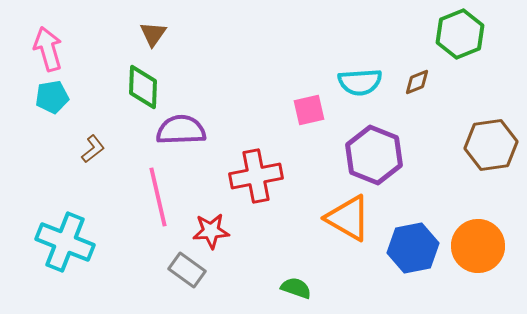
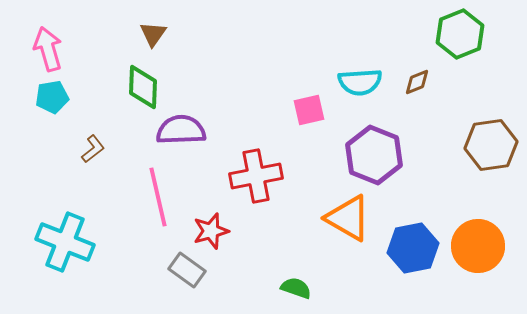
red star: rotated 12 degrees counterclockwise
